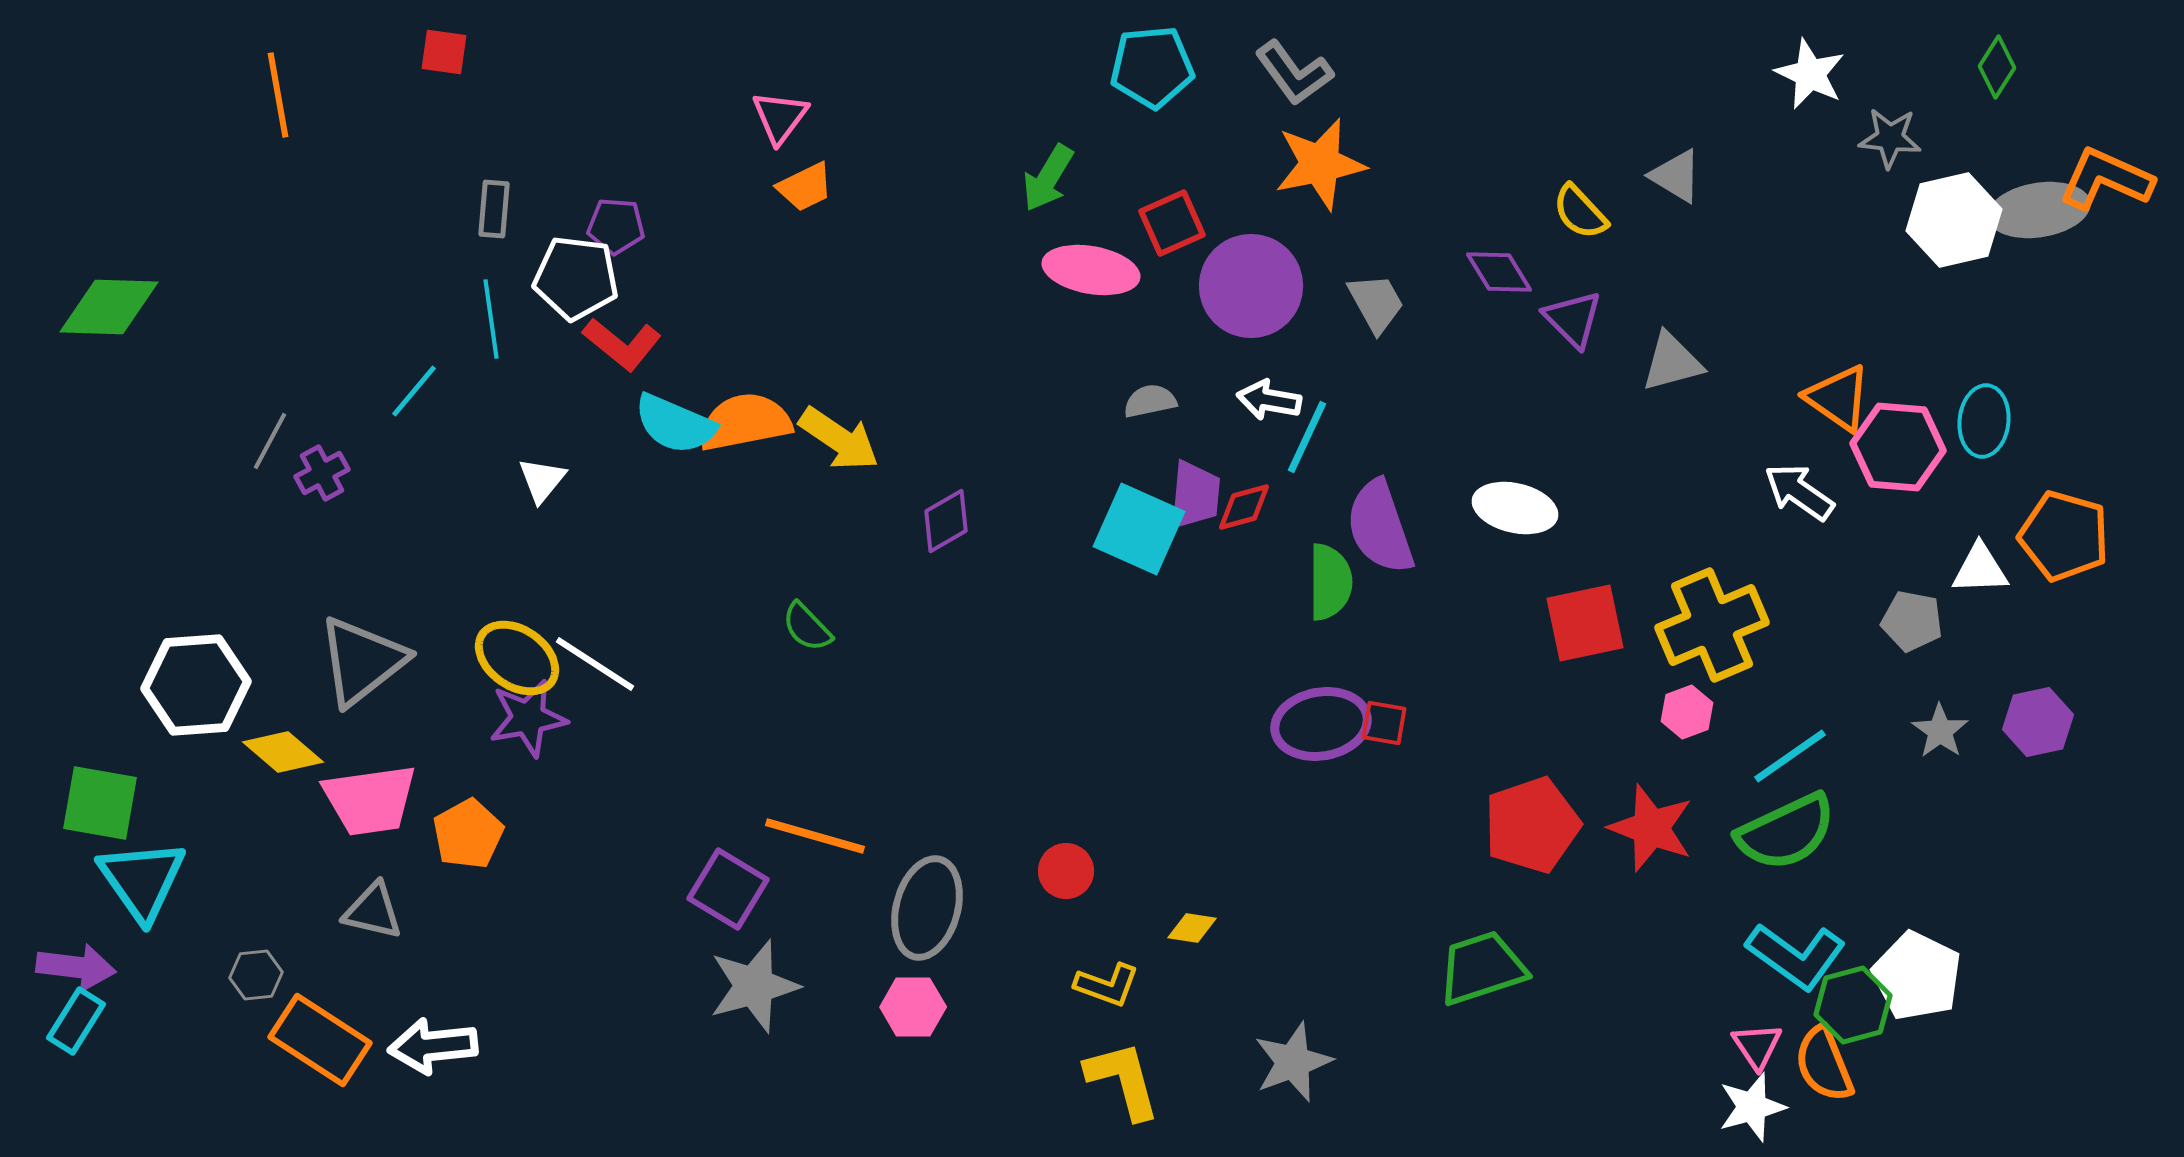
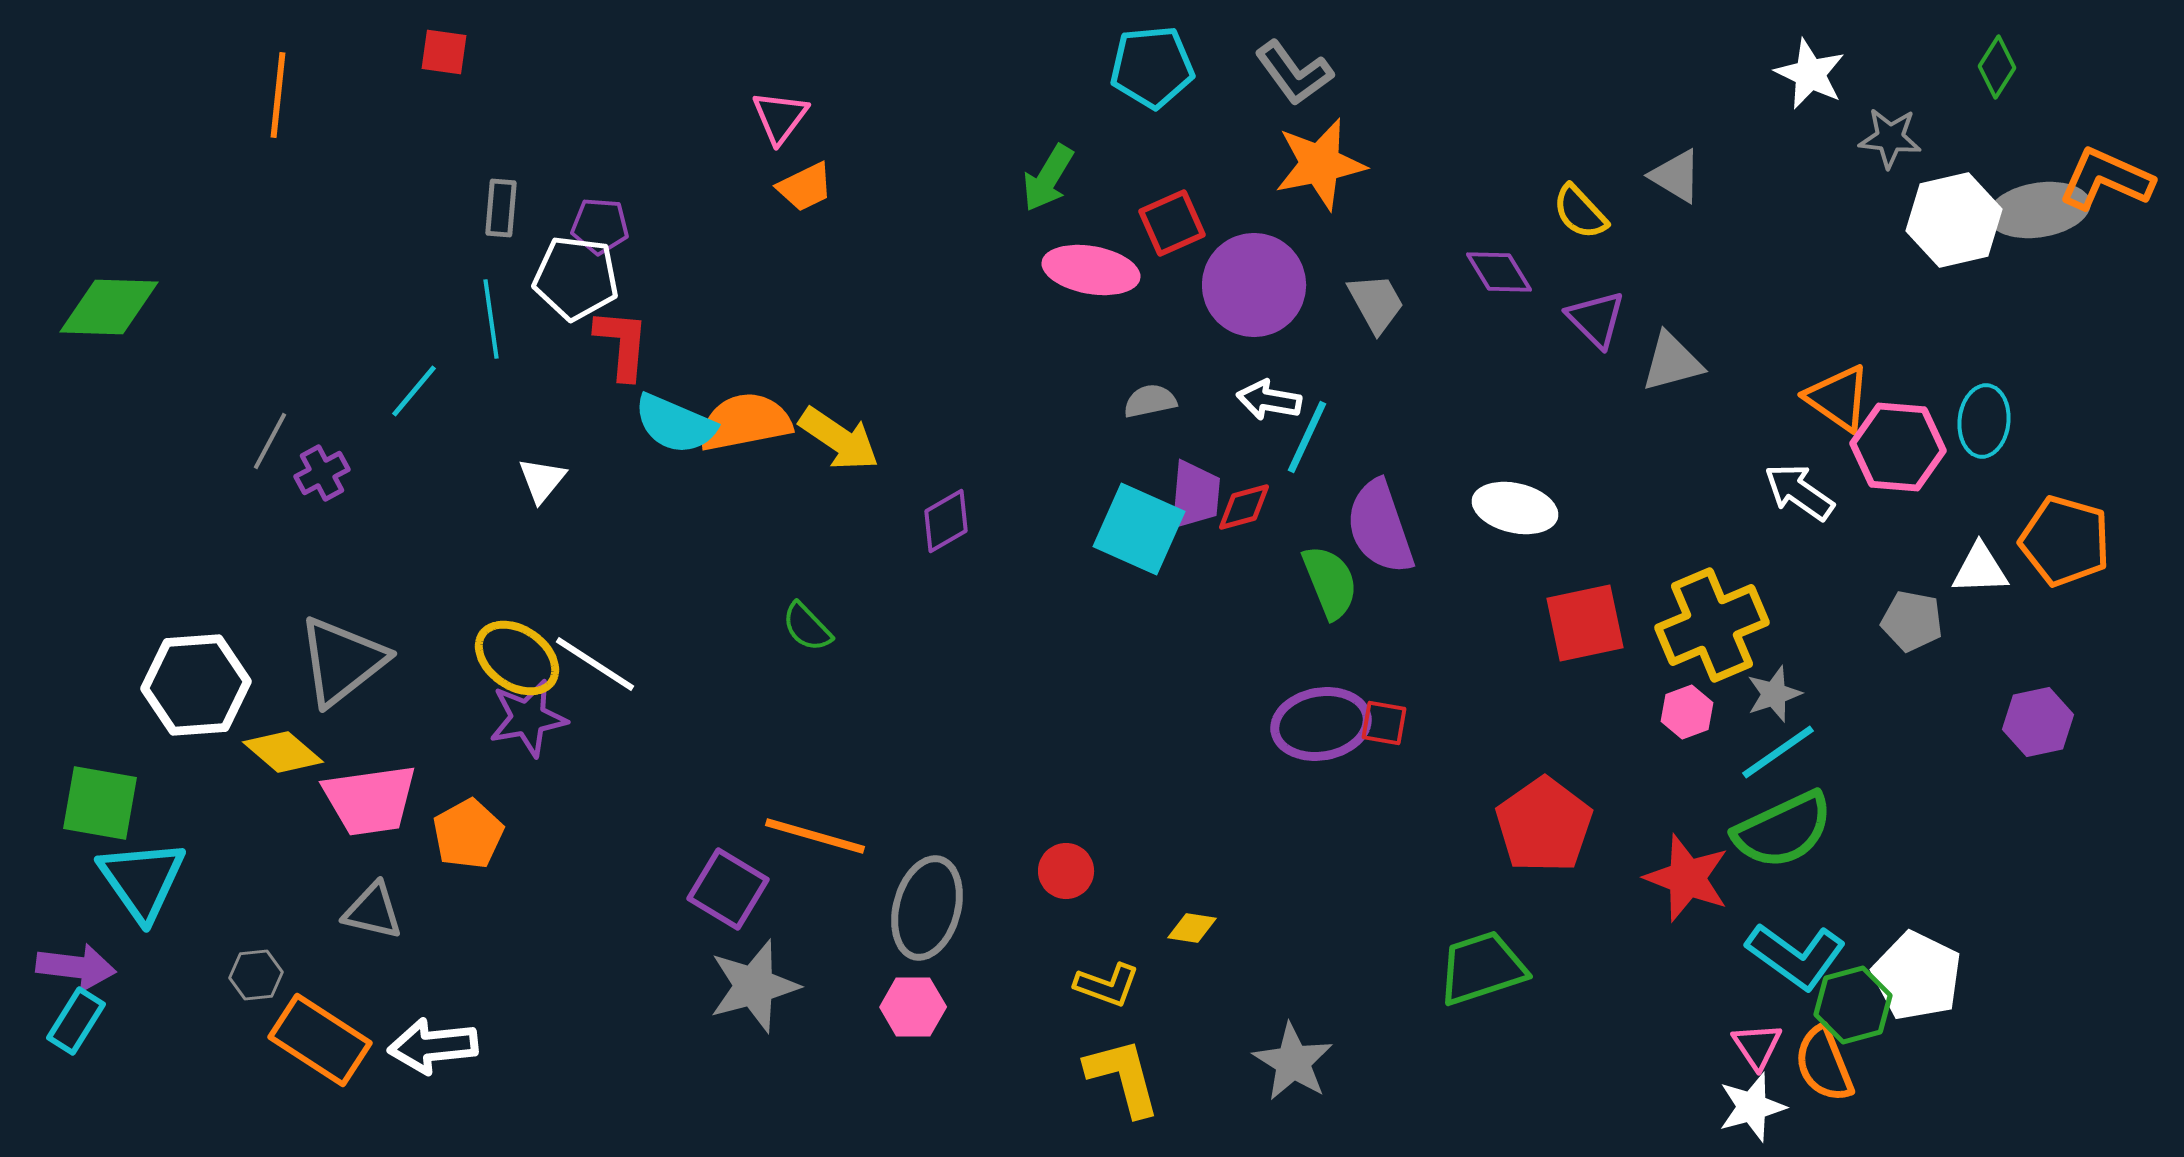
orange line at (278, 95): rotated 16 degrees clockwise
gray rectangle at (494, 209): moved 7 px right, 1 px up
purple pentagon at (616, 226): moved 16 px left
purple circle at (1251, 286): moved 3 px right, 1 px up
purple triangle at (1573, 319): moved 23 px right
red L-shape at (622, 344): rotated 124 degrees counterclockwise
orange pentagon at (2064, 536): moved 1 px right, 5 px down
green semicircle at (1330, 582): rotated 22 degrees counterclockwise
gray triangle at (362, 661): moved 20 px left
gray star at (1940, 731): moved 166 px left, 37 px up; rotated 18 degrees clockwise
cyan line at (1790, 756): moved 12 px left, 4 px up
red pentagon at (1532, 825): moved 12 px right; rotated 16 degrees counterclockwise
red star at (1651, 828): moved 36 px right, 50 px down
green semicircle at (1786, 832): moved 3 px left, 2 px up
gray star at (1293, 1062): rotated 20 degrees counterclockwise
yellow L-shape at (1123, 1080): moved 3 px up
